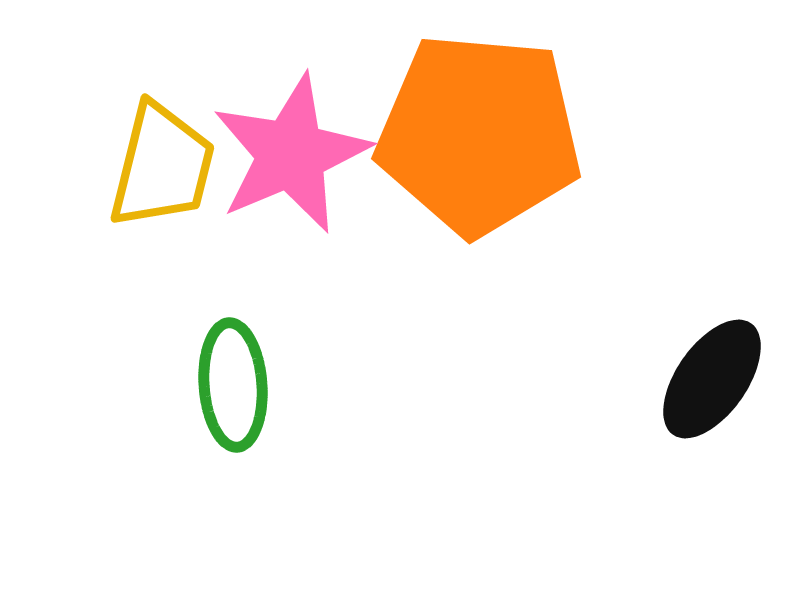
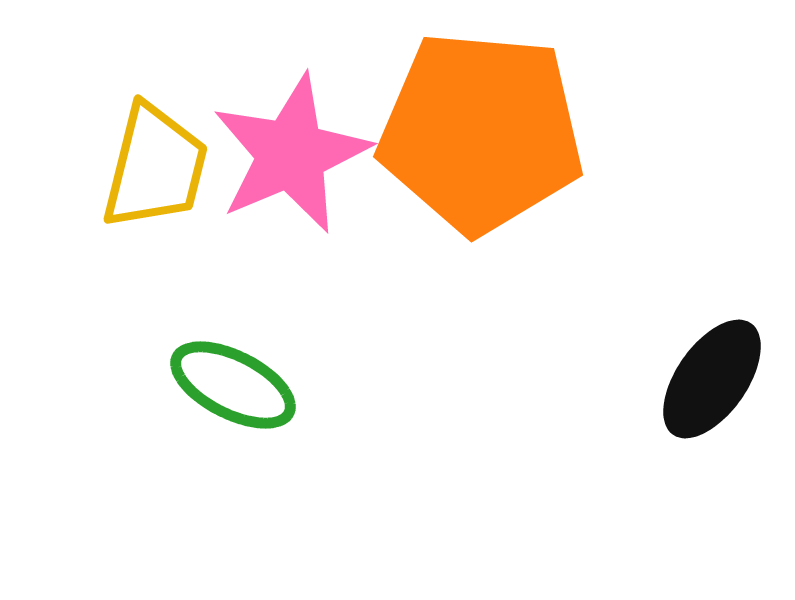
orange pentagon: moved 2 px right, 2 px up
yellow trapezoid: moved 7 px left, 1 px down
green ellipse: rotated 59 degrees counterclockwise
